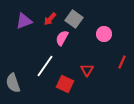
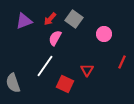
pink semicircle: moved 7 px left
